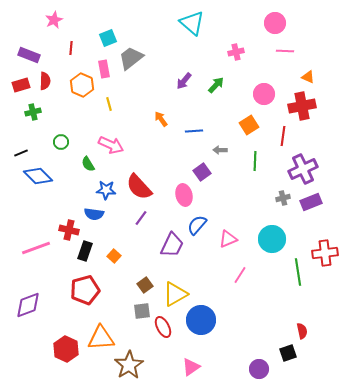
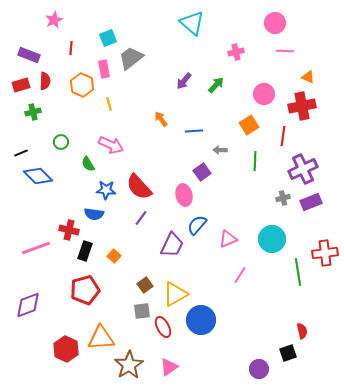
pink triangle at (191, 367): moved 22 px left
